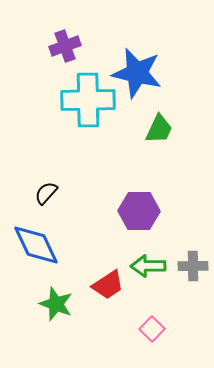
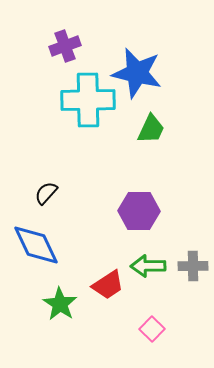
green trapezoid: moved 8 px left
green star: moved 4 px right; rotated 12 degrees clockwise
